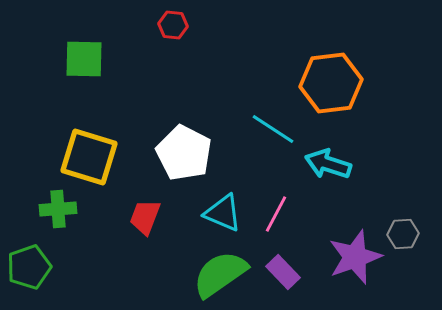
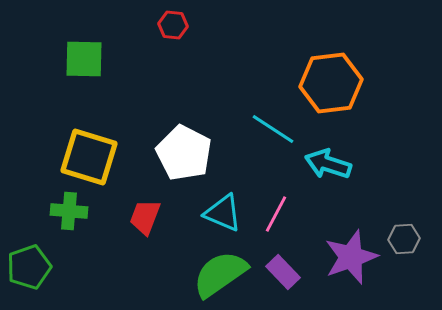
green cross: moved 11 px right, 2 px down; rotated 9 degrees clockwise
gray hexagon: moved 1 px right, 5 px down
purple star: moved 4 px left
